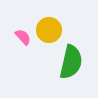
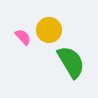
green semicircle: rotated 44 degrees counterclockwise
